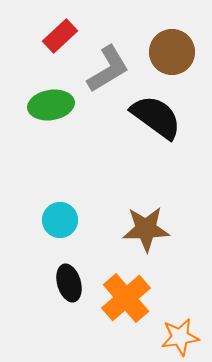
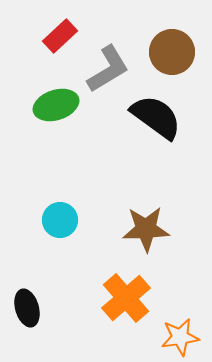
green ellipse: moved 5 px right; rotated 9 degrees counterclockwise
black ellipse: moved 42 px left, 25 px down
